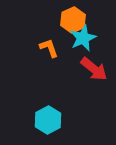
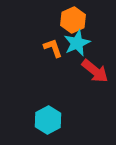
cyan star: moved 6 px left, 5 px down
orange L-shape: moved 4 px right
red arrow: moved 1 px right, 2 px down
